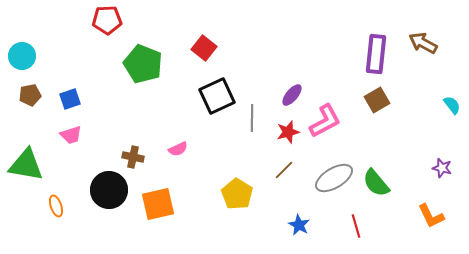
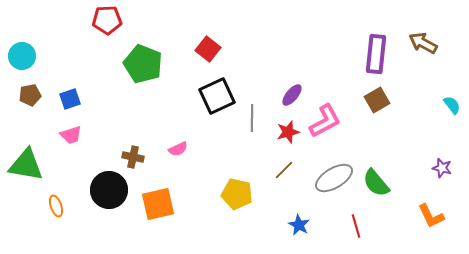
red square: moved 4 px right, 1 px down
yellow pentagon: rotated 20 degrees counterclockwise
